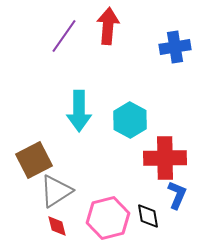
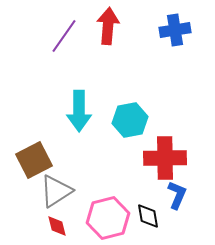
blue cross: moved 17 px up
cyan hexagon: rotated 20 degrees clockwise
